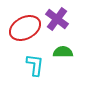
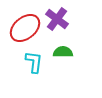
red ellipse: rotated 12 degrees counterclockwise
cyan L-shape: moved 1 px left, 3 px up
